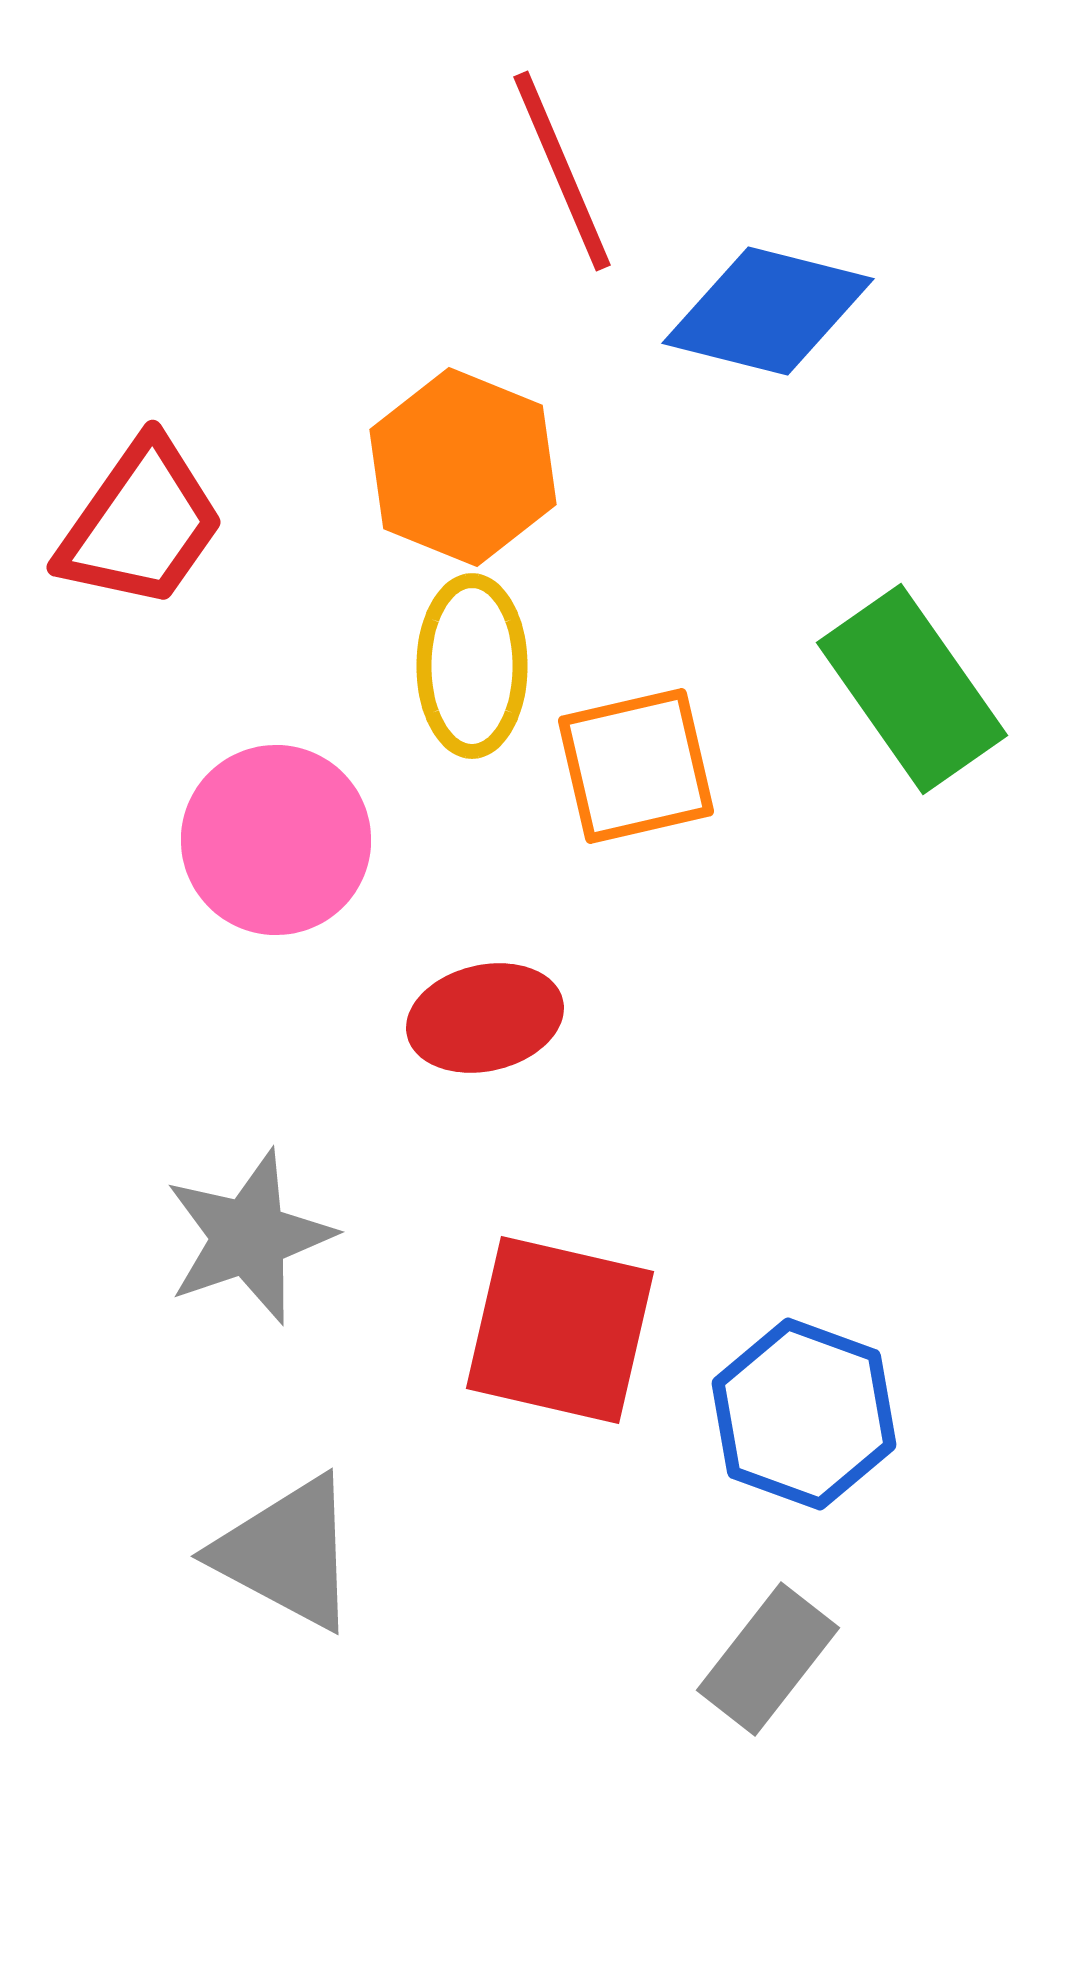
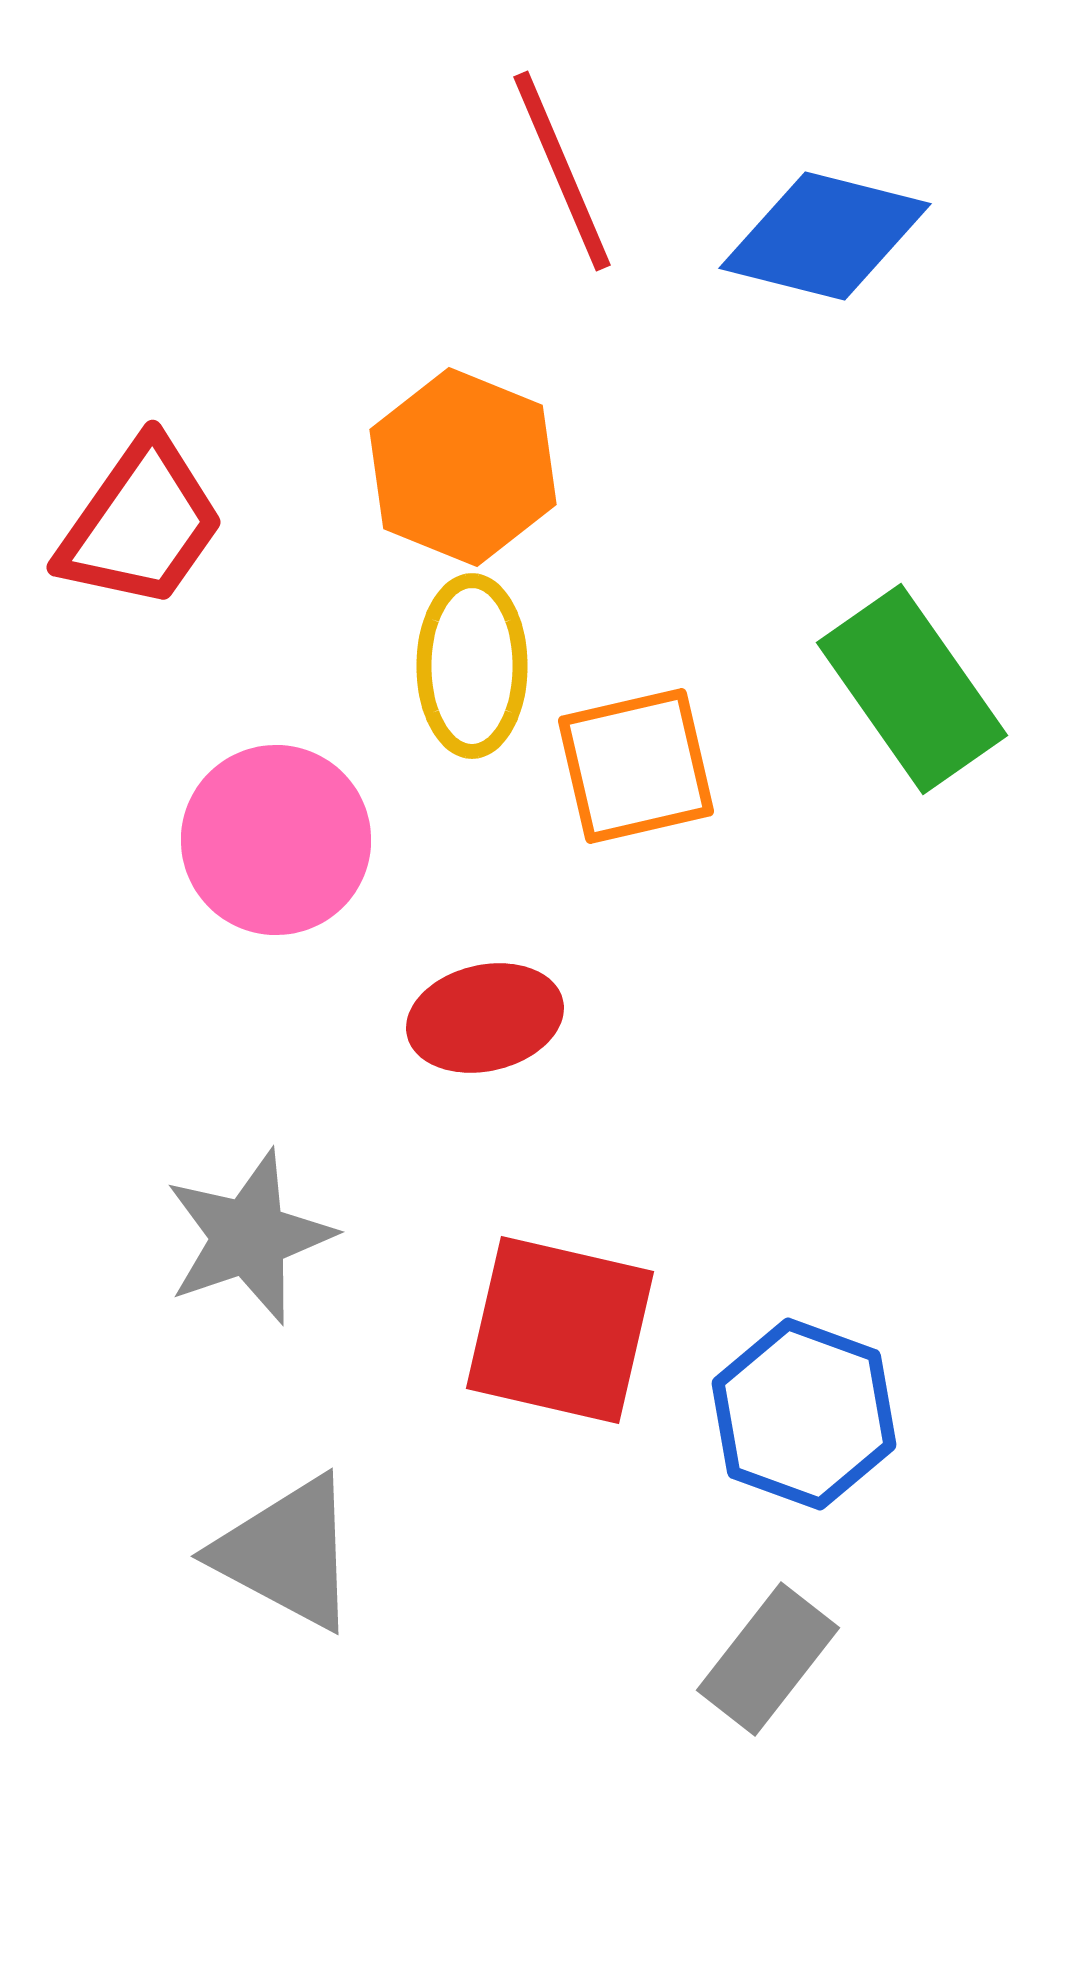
blue diamond: moved 57 px right, 75 px up
